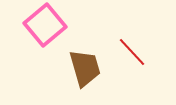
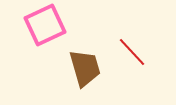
pink square: rotated 15 degrees clockwise
